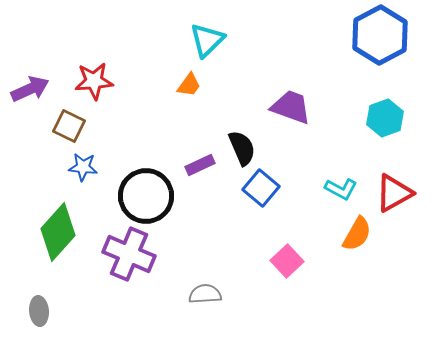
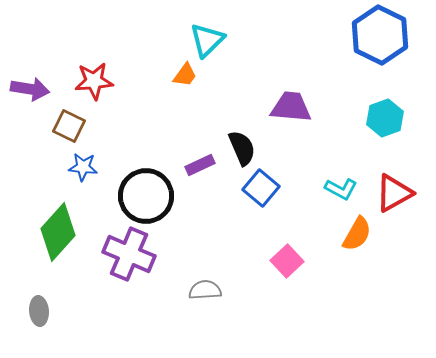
blue hexagon: rotated 6 degrees counterclockwise
orange trapezoid: moved 4 px left, 10 px up
purple arrow: rotated 33 degrees clockwise
purple trapezoid: rotated 15 degrees counterclockwise
gray semicircle: moved 4 px up
